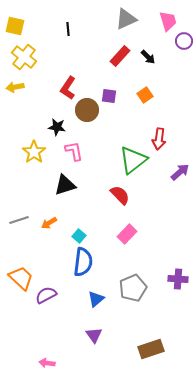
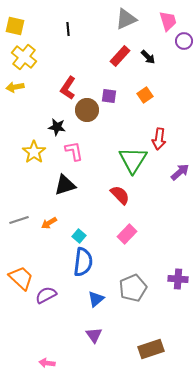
green triangle: rotated 20 degrees counterclockwise
